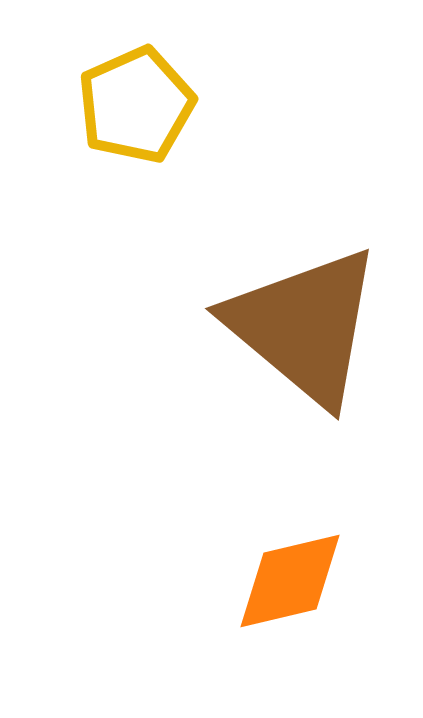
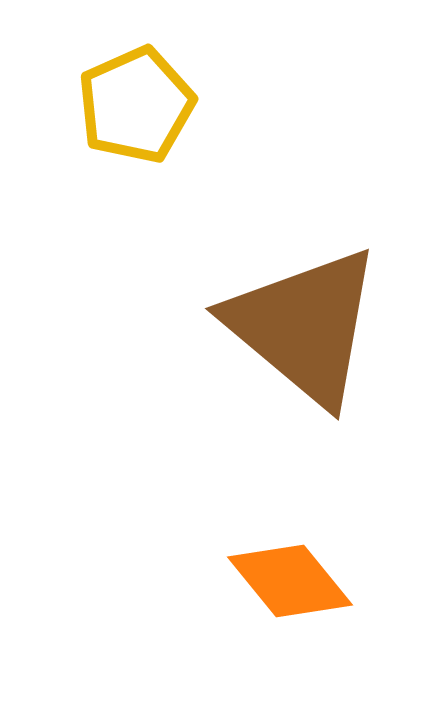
orange diamond: rotated 64 degrees clockwise
